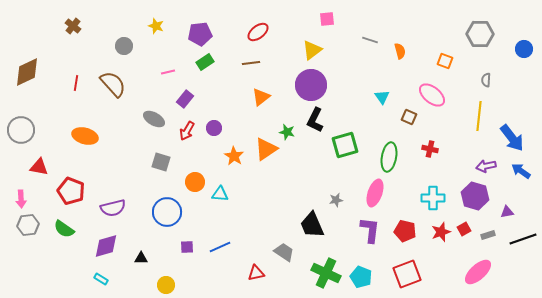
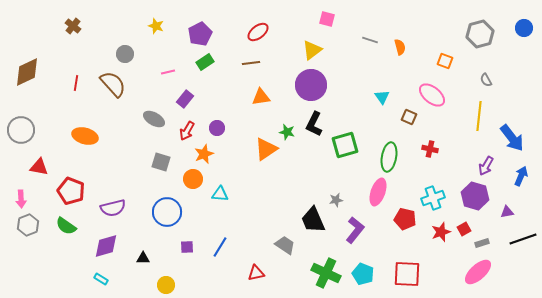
pink square at (327, 19): rotated 21 degrees clockwise
purple pentagon at (200, 34): rotated 20 degrees counterclockwise
gray hexagon at (480, 34): rotated 16 degrees counterclockwise
gray circle at (124, 46): moved 1 px right, 8 px down
blue circle at (524, 49): moved 21 px up
orange semicircle at (400, 51): moved 4 px up
gray semicircle at (486, 80): rotated 32 degrees counterclockwise
orange triangle at (261, 97): rotated 30 degrees clockwise
black L-shape at (315, 120): moved 1 px left, 4 px down
purple circle at (214, 128): moved 3 px right
orange star at (234, 156): moved 30 px left, 2 px up; rotated 18 degrees clockwise
purple arrow at (486, 166): rotated 48 degrees counterclockwise
blue arrow at (521, 171): moved 5 px down; rotated 78 degrees clockwise
orange circle at (195, 182): moved 2 px left, 3 px up
pink ellipse at (375, 193): moved 3 px right, 1 px up
cyan cross at (433, 198): rotated 20 degrees counterclockwise
gray hexagon at (28, 225): rotated 15 degrees counterclockwise
black trapezoid at (312, 225): moved 1 px right, 5 px up
green semicircle at (64, 229): moved 2 px right, 3 px up
purple L-shape at (370, 230): moved 15 px left; rotated 32 degrees clockwise
red pentagon at (405, 231): moved 12 px up
gray rectangle at (488, 235): moved 6 px left, 8 px down
blue line at (220, 247): rotated 35 degrees counterclockwise
gray trapezoid at (284, 252): moved 1 px right, 7 px up
black triangle at (141, 258): moved 2 px right
red square at (407, 274): rotated 24 degrees clockwise
cyan pentagon at (361, 277): moved 2 px right, 3 px up
